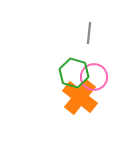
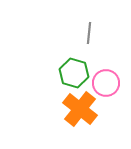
pink circle: moved 12 px right, 6 px down
orange cross: moved 12 px down
